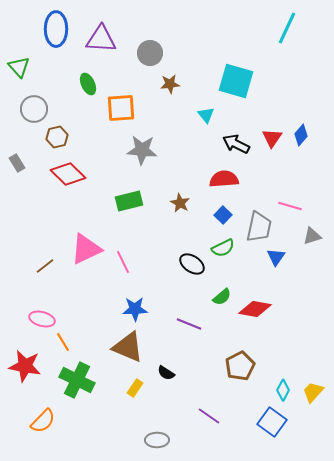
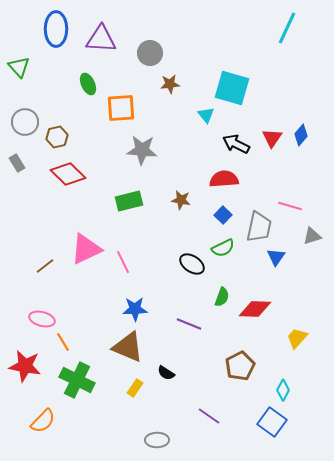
cyan square at (236, 81): moved 4 px left, 7 px down
gray circle at (34, 109): moved 9 px left, 13 px down
brown star at (180, 203): moved 1 px right, 3 px up; rotated 18 degrees counterclockwise
green semicircle at (222, 297): rotated 30 degrees counterclockwise
red diamond at (255, 309): rotated 8 degrees counterclockwise
yellow trapezoid at (313, 392): moved 16 px left, 54 px up
